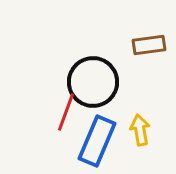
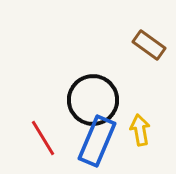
brown rectangle: rotated 44 degrees clockwise
black circle: moved 18 px down
red line: moved 23 px left, 26 px down; rotated 51 degrees counterclockwise
